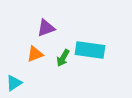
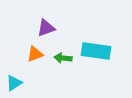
cyan rectangle: moved 6 px right, 1 px down
green arrow: rotated 66 degrees clockwise
